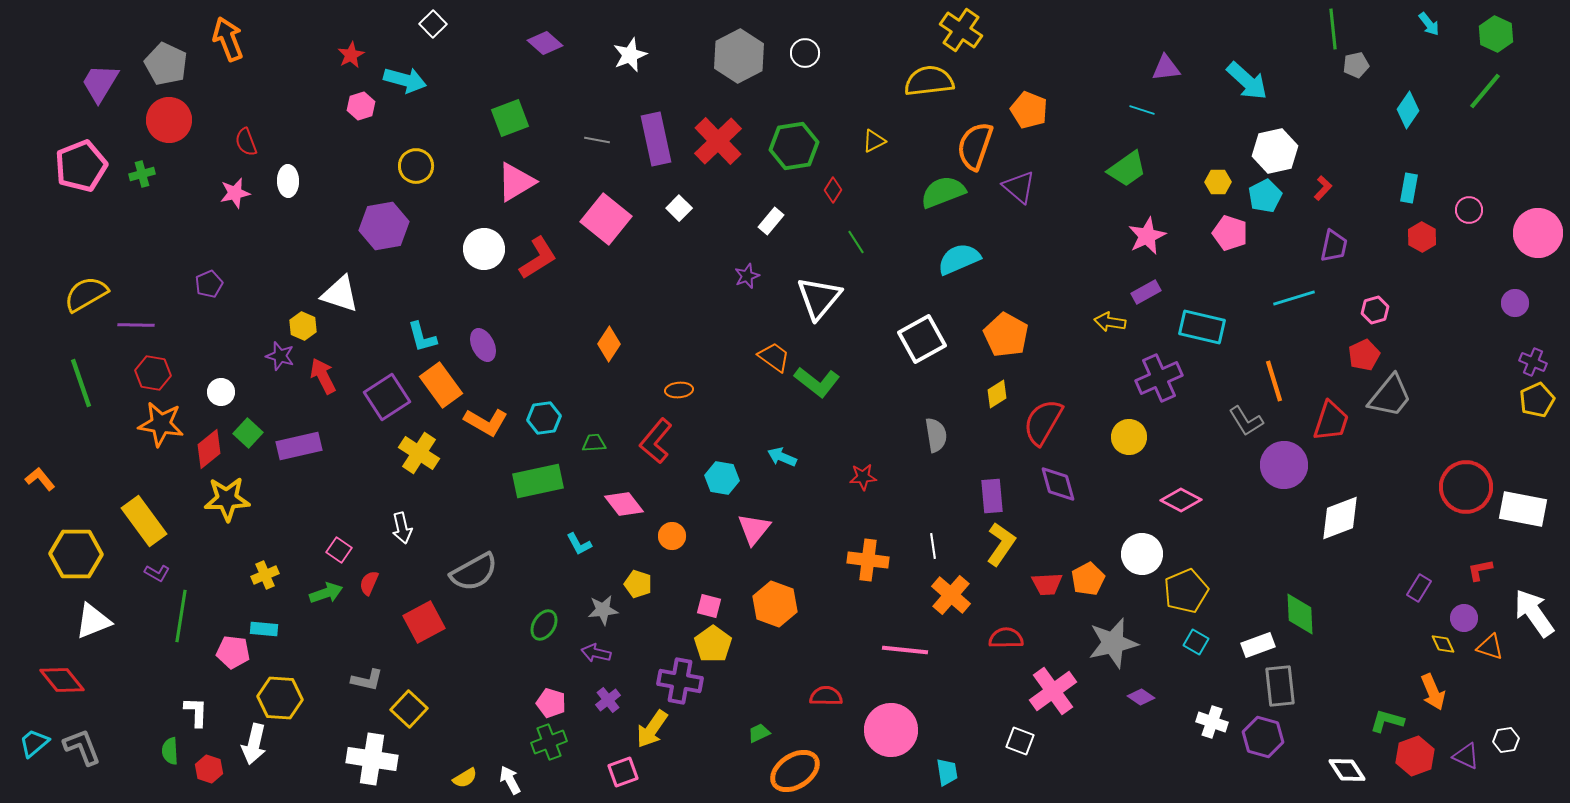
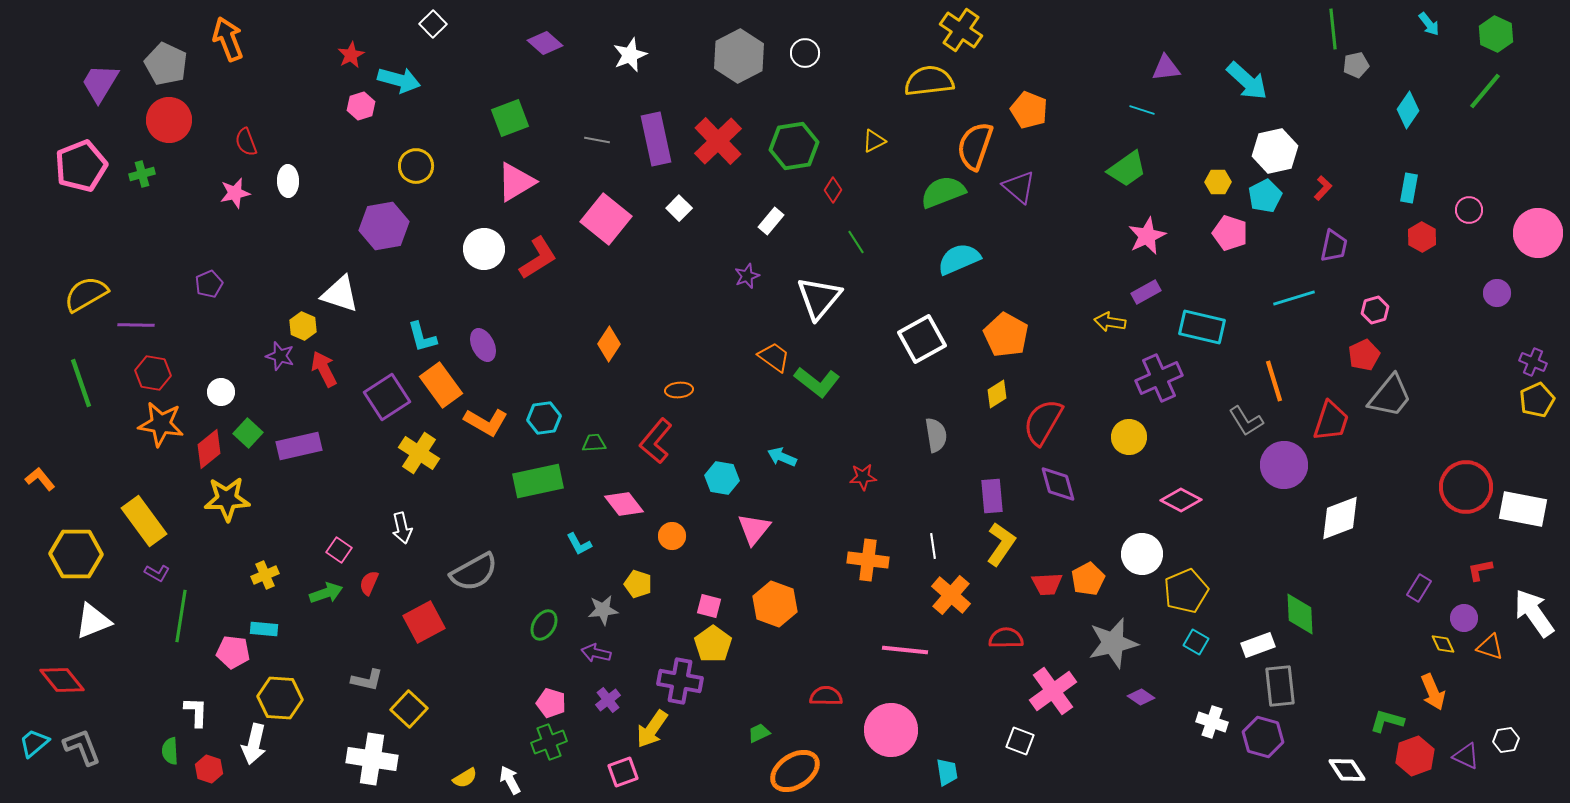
cyan arrow at (405, 80): moved 6 px left
purple circle at (1515, 303): moved 18 px left, 10 px up
red arrow at (323, 376): moved 1 px right, 7 px up
